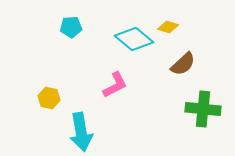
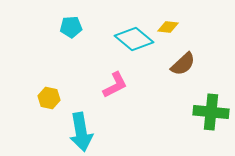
yellow diamond: rotated 10 degrees counterclockwise
green cross: moved 8 px right, 3 px down
